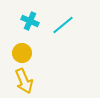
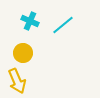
yellow circle: moved 1 px right
yellow arrow: moved 7 px left
